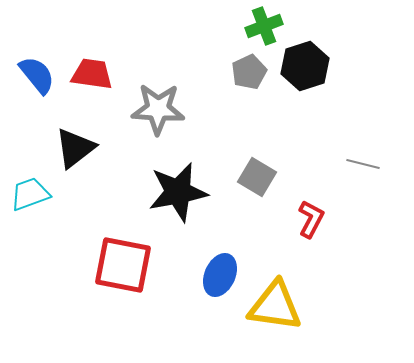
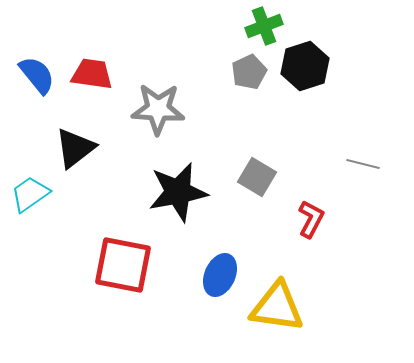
cyan trapezoid: rotated 15 degrees counterclockwise
yellow triangle: moved 2 px right, 1 px down
